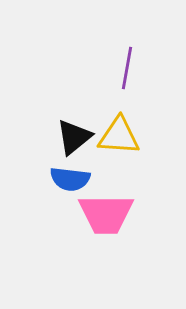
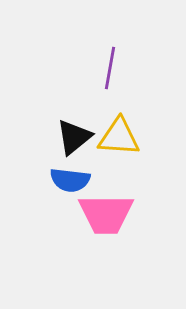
purple line: moved 17 px left
yellow triangle: moved 1 px down
blue semicircle: moved 1 px down
